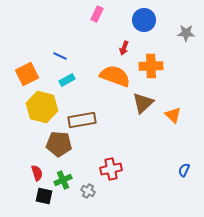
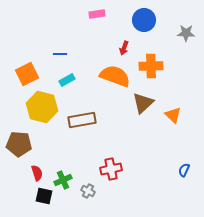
pink rectangle: rotated 56 degrees clockwise
blue line: moved 2 px up; rotated 24 degrees counterclockwise
brown pentagon: moved 40 px left
